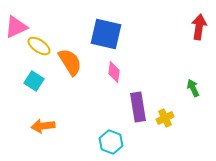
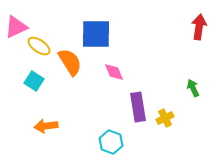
blue square: moved 10 px left; rotated 12 degrees counterclockwise
pink diamond: rotated 30 degrees counterclockwise
orange arrow: moved 3 px right
